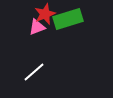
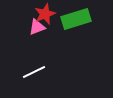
green rectangle: moved 8 px right
white line: rotated 15 degrees clockwise
